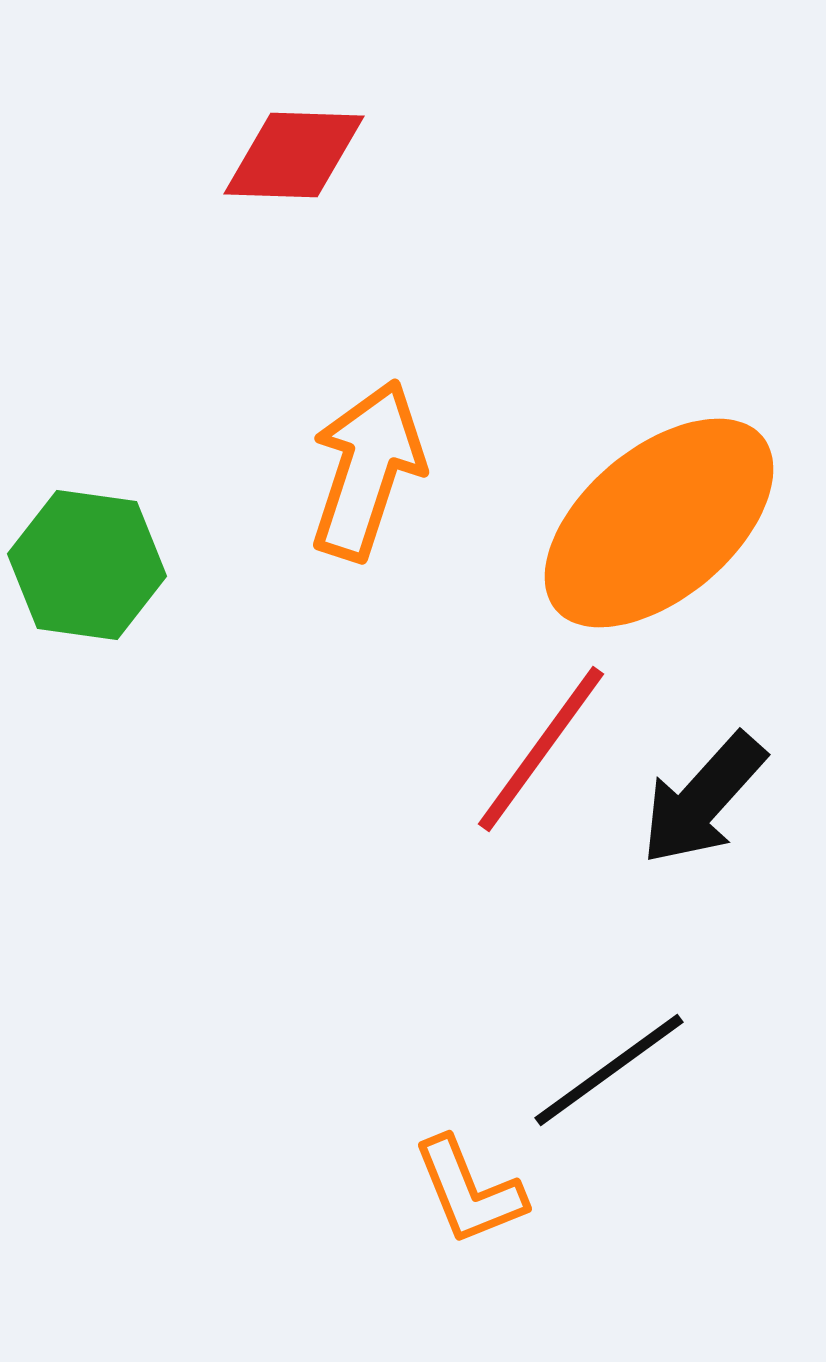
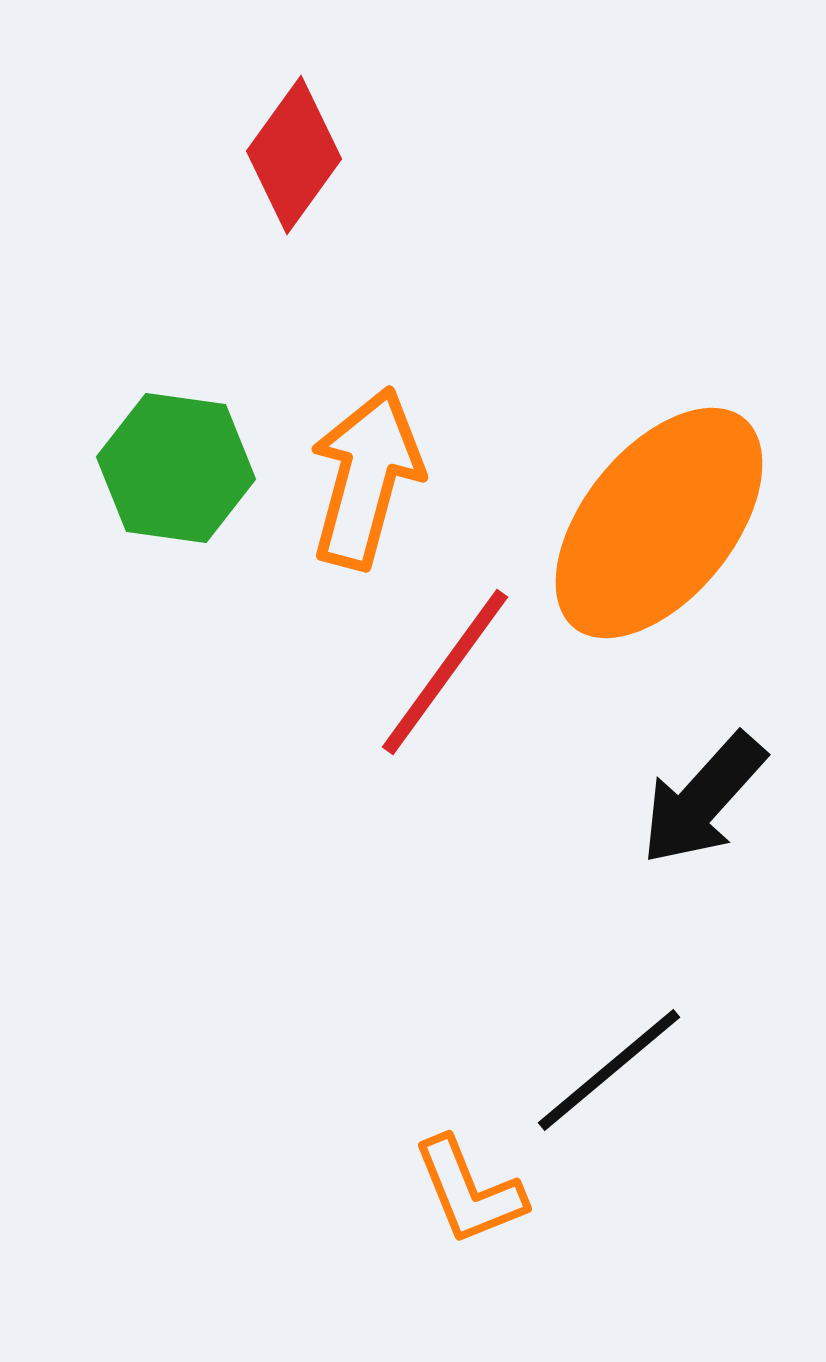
red diamond: rotated 56 degrees counterclockwise
orange arrow: moved 1 px left, 8 px down; rotated 3 degrees counterclockwise
orange ellipse: rotated 11 degrees counterclockwise
green hexagon: moved 89 px right, 97 px up
red line: moved 96 px left, 77 px up
black line: rotated 4 degrees counterclockwise
